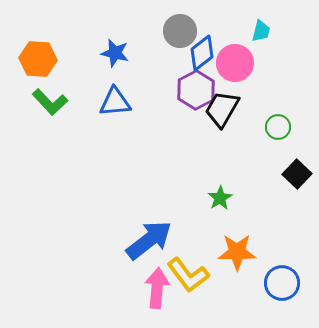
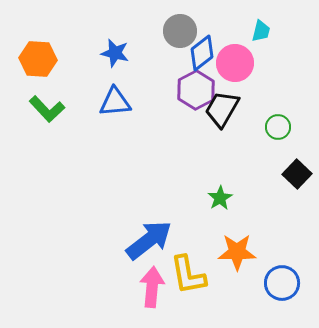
green L-shape: moved 3 px left, 7 px down
yellow L-shape: rotated 27 degrees clockwise
pink arrow: moved 5 px left, 1 px up
